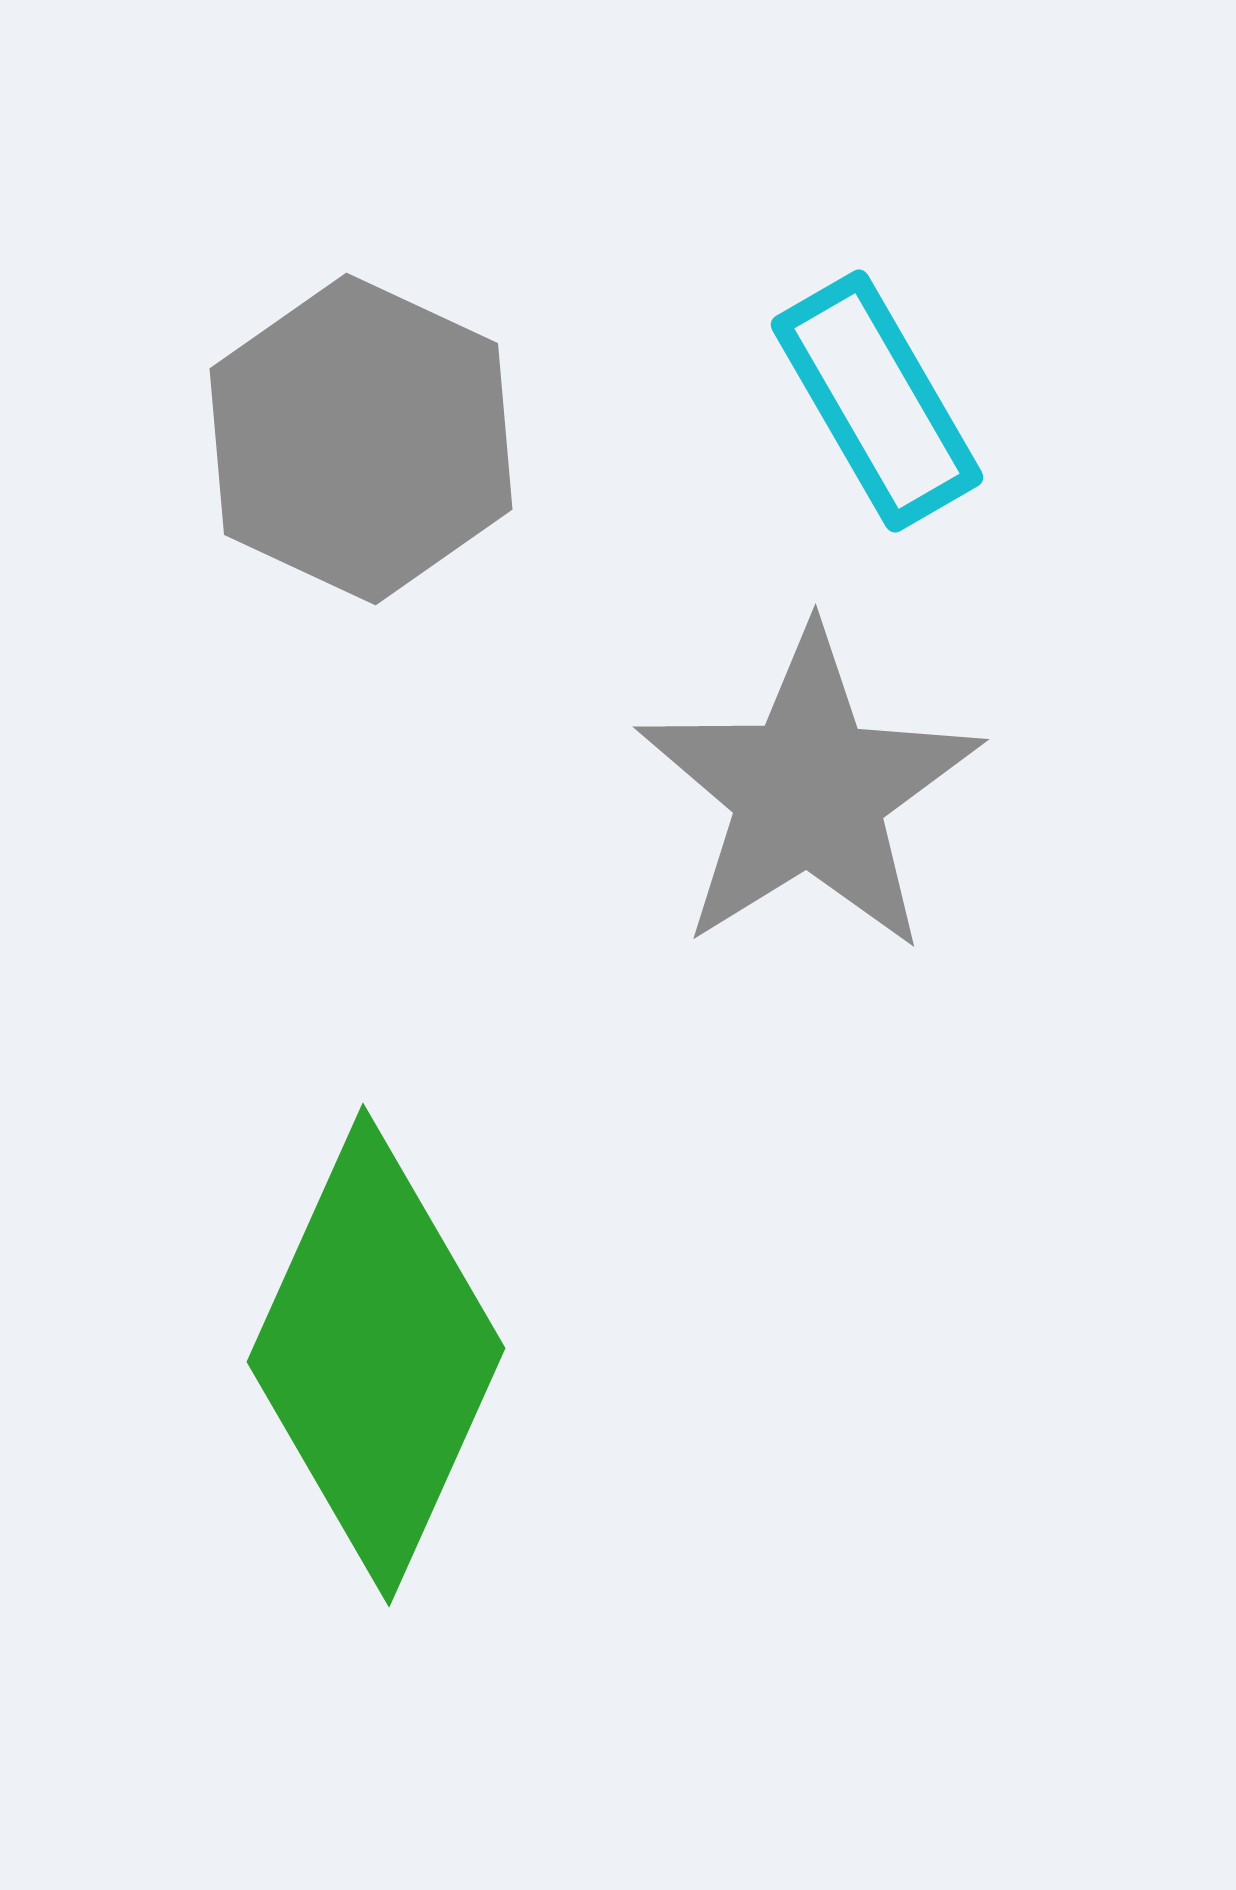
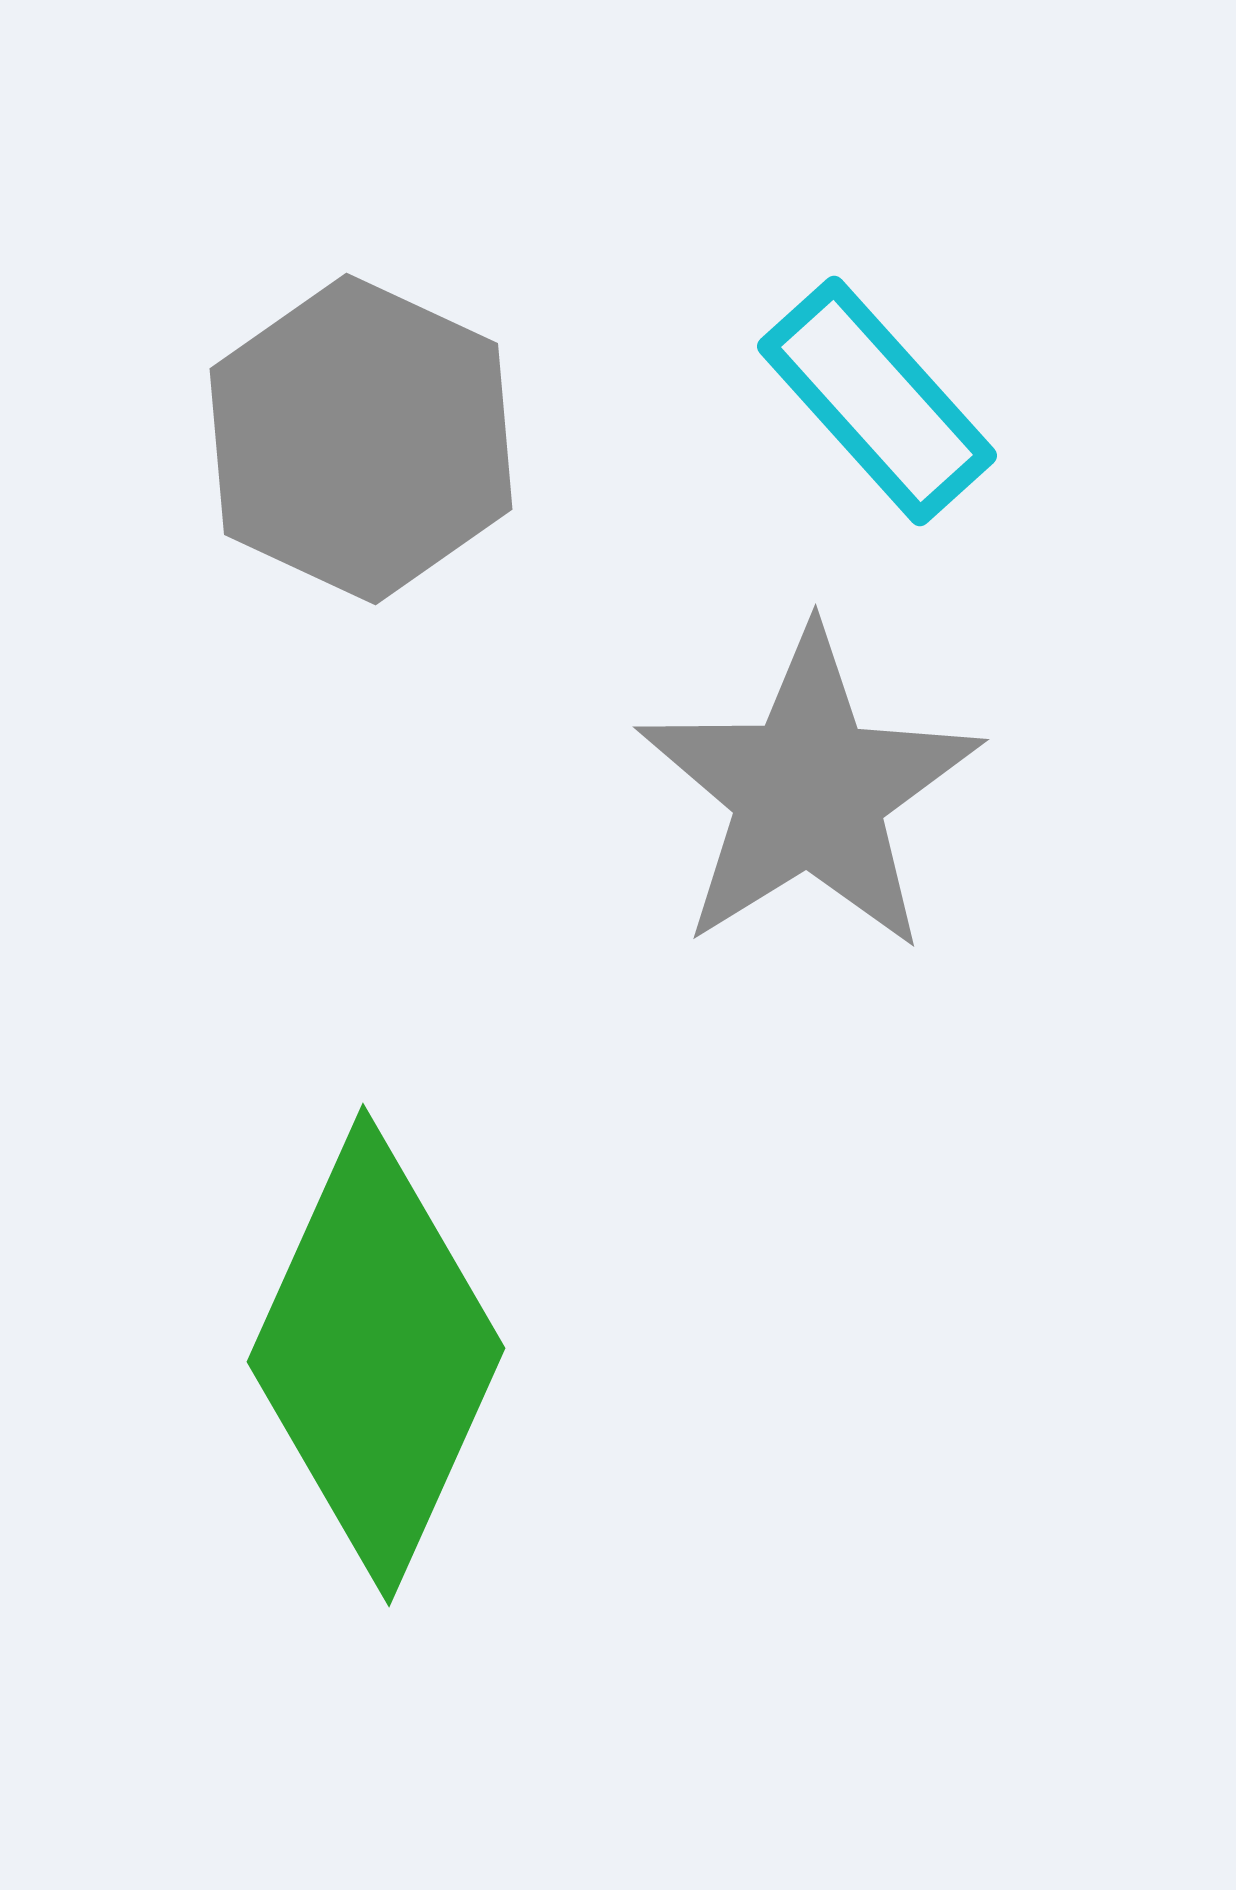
cyan rectangle: rotated 12 degrees counterclockwise
